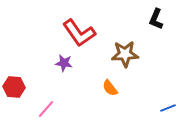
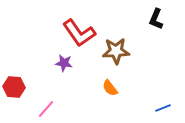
brown star: moved 9 px left, 3 px up
blue line: moved 5 px left
